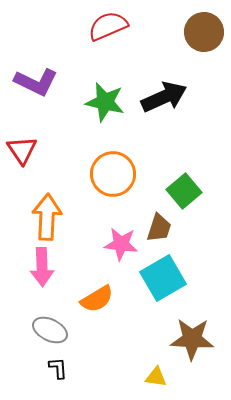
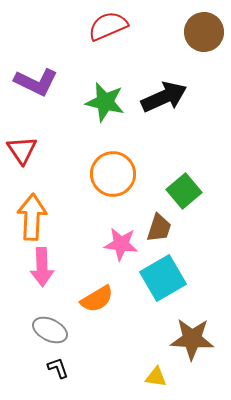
orange arrow: moved 15 px left
black L-shape: rotated 15 degrees counterclockwise
